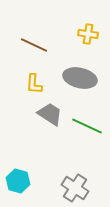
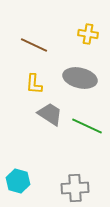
gray cross: rotated 36 degrees counterclockwise
